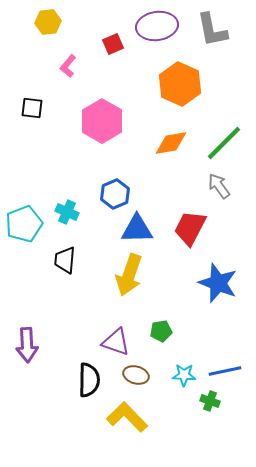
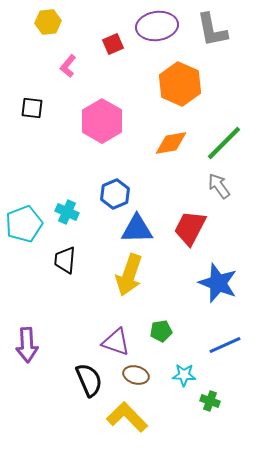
blue line: moved 26 px up; rotated 12 degrees counterclockwise
black semicircle: rotated 24 degrees counterclockwise
